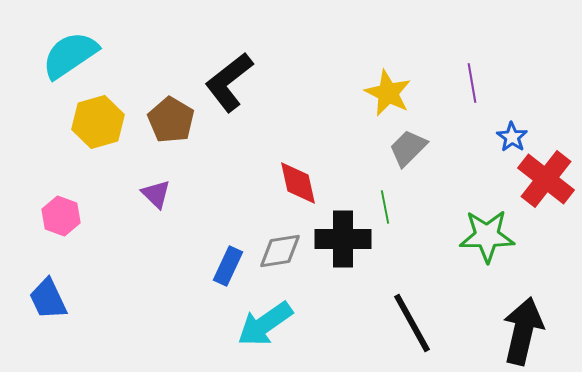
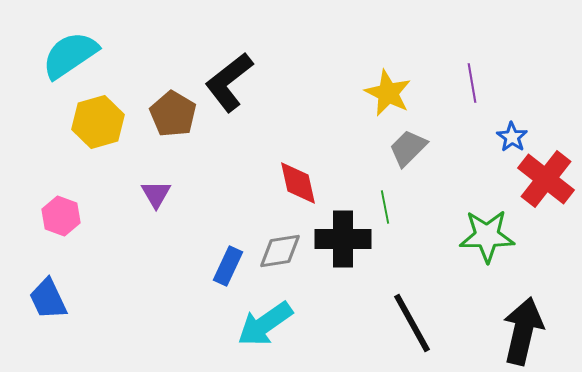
brown pentagon: moved 2 px right, 6 px up
purple triangle: rotated 16 degrees clockwise
